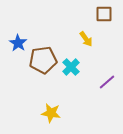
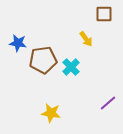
blue star: rotated 24 degrees counterclockwise
purple line: moved 1 px right, 21 px down
